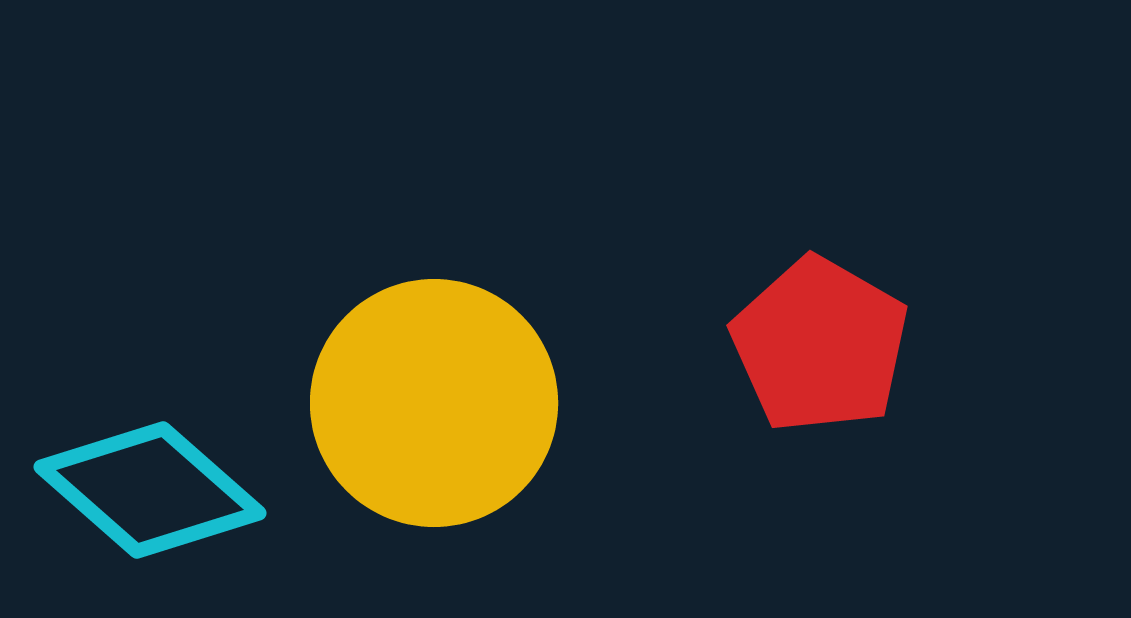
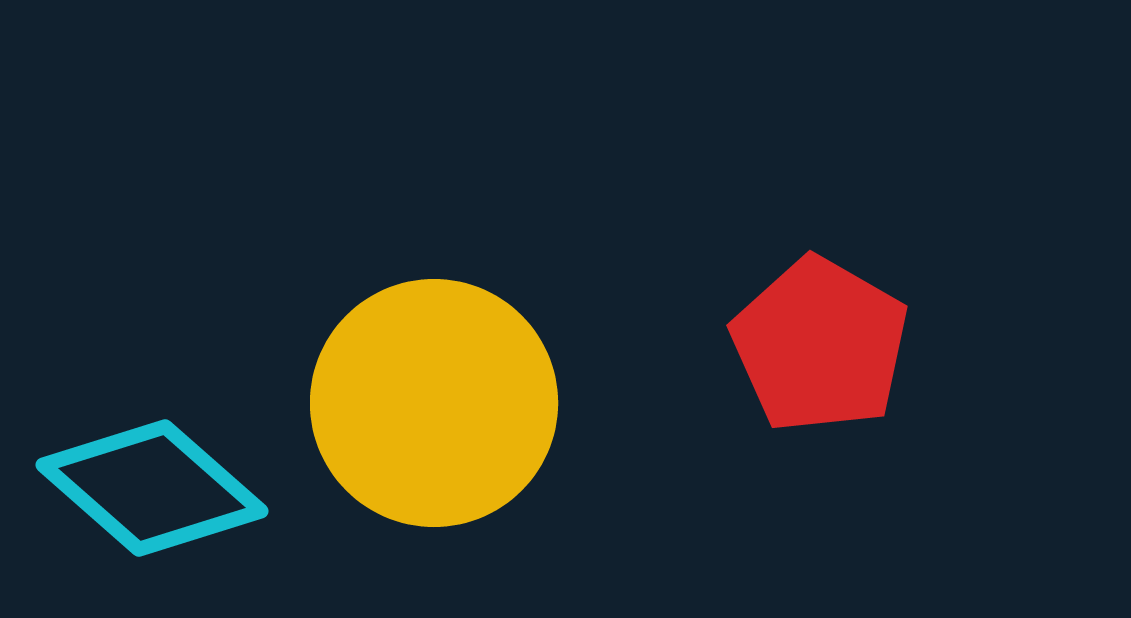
cyan diamond: moved 2 px right, 2 px up
